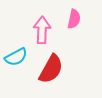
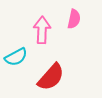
red semicircle: moved 8 px down; rotated 12 degrees clockwise
